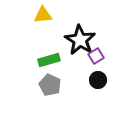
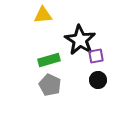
purple square: rotated 21 degrees clockwise
